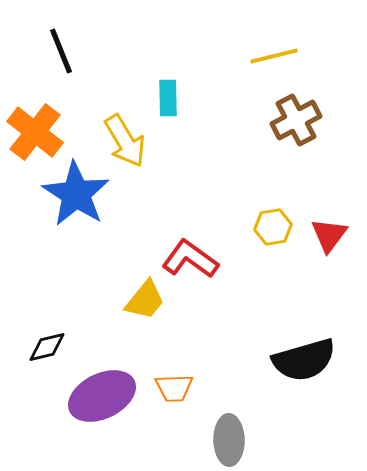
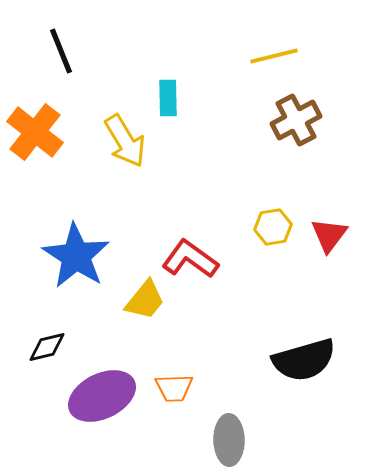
blue star: moved 62 px down
